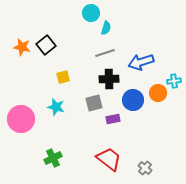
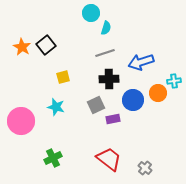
orange star: rotated 18 degrees clockwise
gray square: moved 2 px right, 2 px down; rotated 12 degrees counterclockwise
pink circle: moved 2 px down
